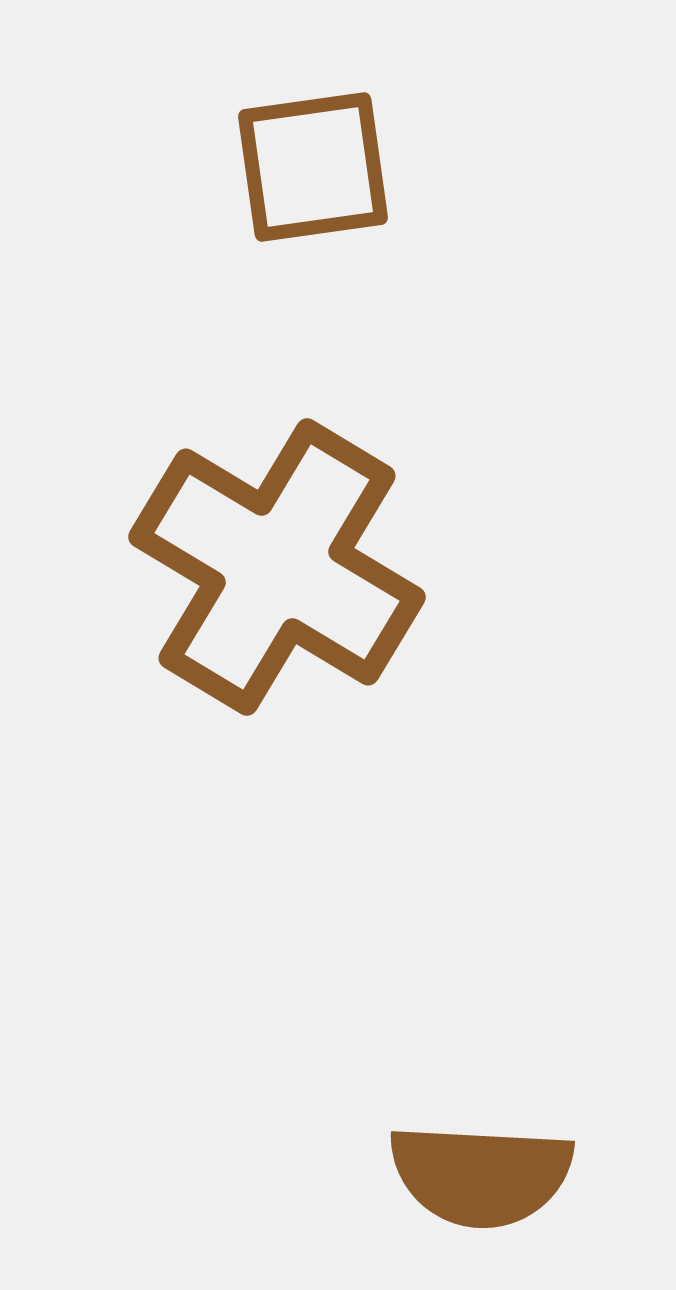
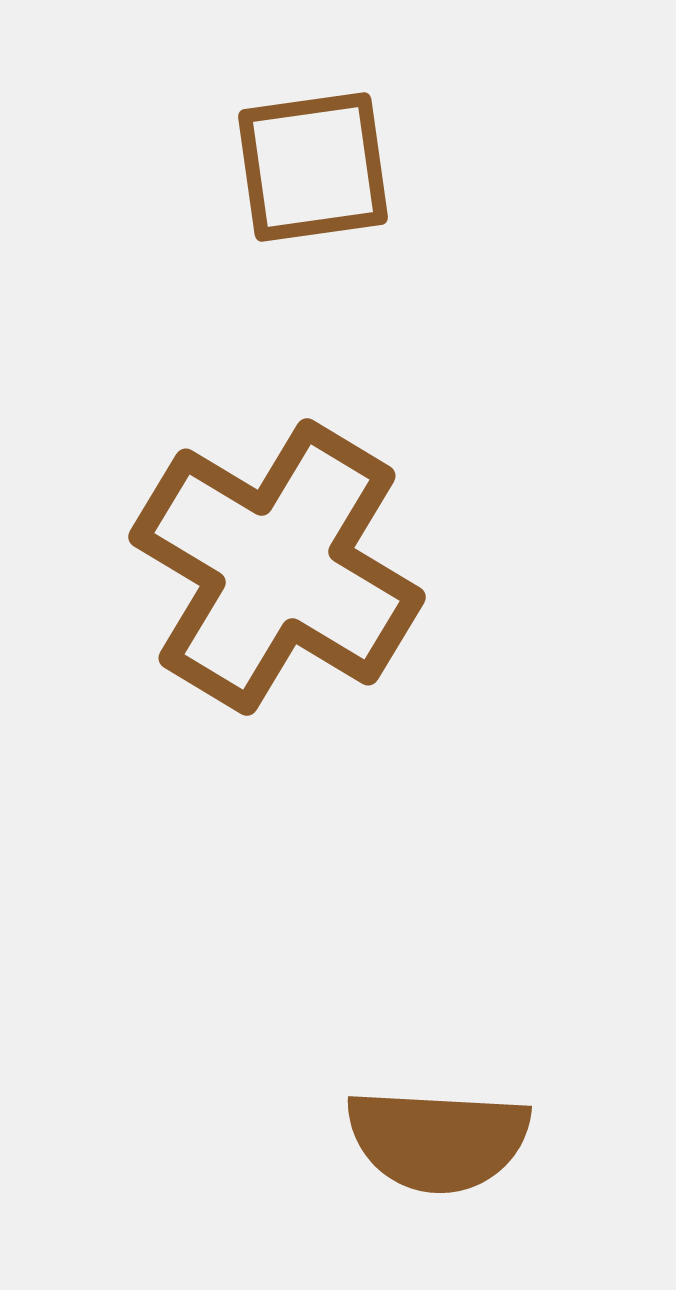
brown semicircle: moved 43 px left, 35 px up
